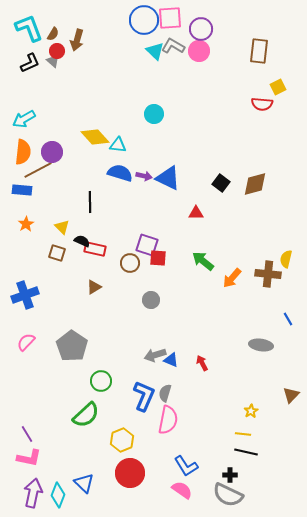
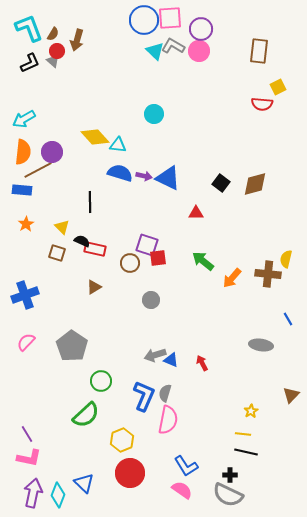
red square at (158, 258): rotated 12 degrees counterclockwise
